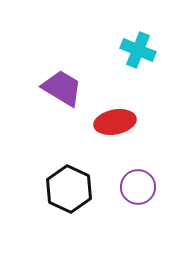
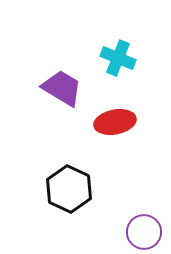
cyan cross: moved 20 px left, 8 px down
purple circle: moved 6 px right, 45 px down
